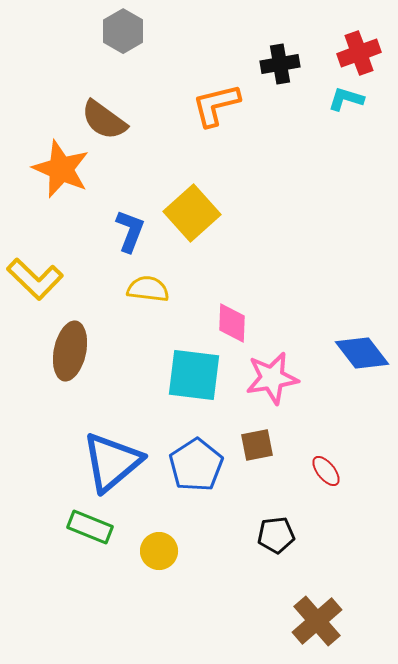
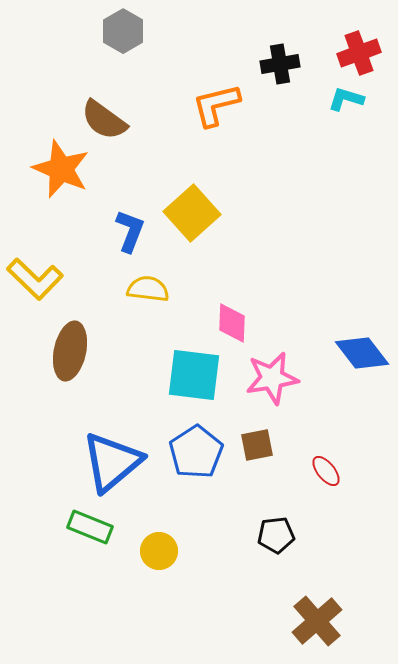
blue pentagon: moved 13 px up
